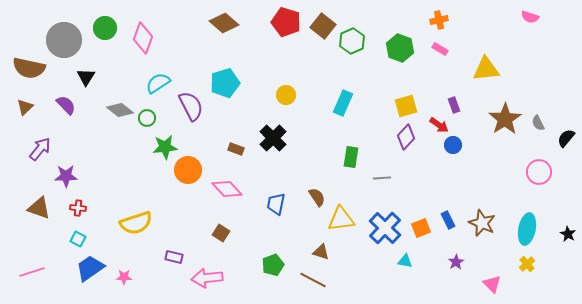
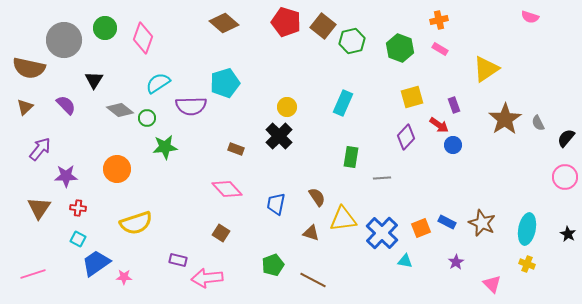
green hexagon at (352, 41): rotated 10 degrees clockwise
yellow triangle at (486, 69): rotated 28 degrees counterclockwise
black triangle at (86, 77): moved 8 px right, 3 px down
yellow circle at (286, 95): moved 1 px right, 12 px down
purple semicircle at (191, 106): rotated 116 degrees clockwise
yellow square at (406, 106): moved 6 px right, 9 px up
black cross at (273, 138): moved 6 px right, 2 px up
orange circle at (188, 170): moved 71 px left, 1 px up
pink circle at (539, 172): moved 26 px right, 5 px down
brown triangle at (39, 208): rotated 45 degrees clockwise
yellow triangle at (341, 219): moved 2 px right
blue rectangle at (448, 220): moved 1 px left, 2 px down; rotated 36 degrees counterclockwise
blue cross at (385, 228): moved 3 px left, 5 px down
brown triangle at (321, 252): moved 10 px left, 19 px up
purple rectangle at (174, 257): moved 4 px right, 3 px down
yellow cross at (527, 264): rotated 28 degrees counterclockwise
blue trapezoid at (90, 268): moved 6 px right, 5 px up
pink line at (32, 272): moved 1 px right, 2 px down
